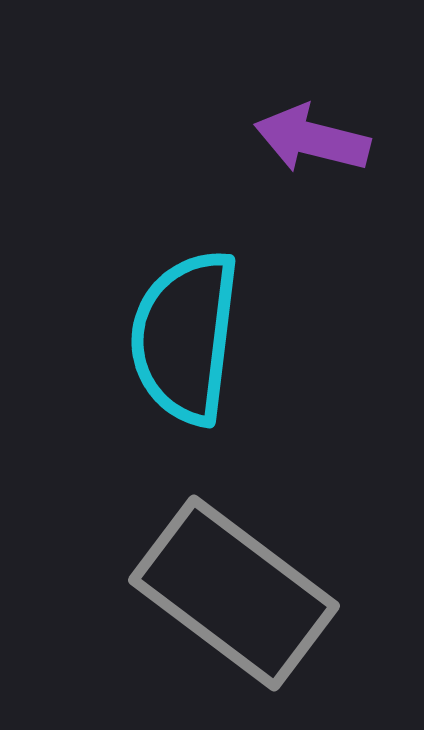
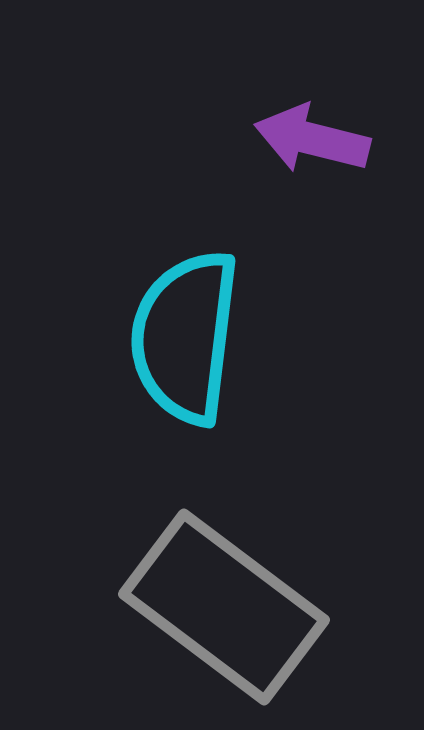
gray rectangle: moved 10 px left, 14 px down
